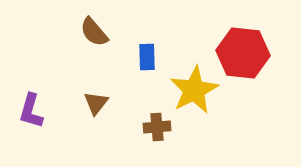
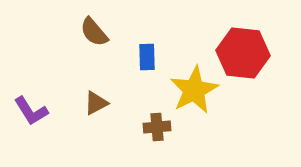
brown triangle: rotated 24 degrees clockwise
purple L-shape: rotated 48 degrees counterclockwise
